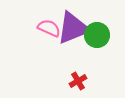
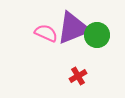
pink semicircle: moved 3 px left, 5 px down
red cross: moved 5 px up
